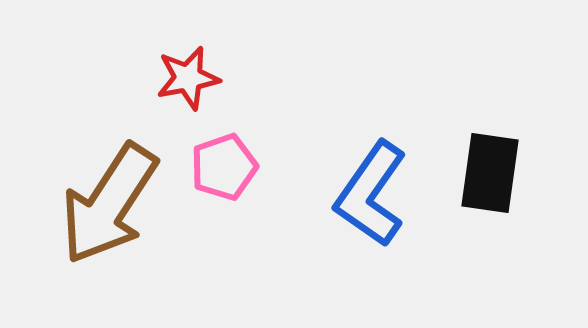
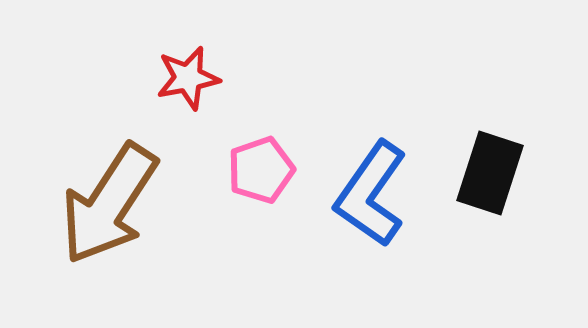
pink pentagon: moved 37 px right, 3 px down
black rectangle: rotated 10 degrees clockwise
